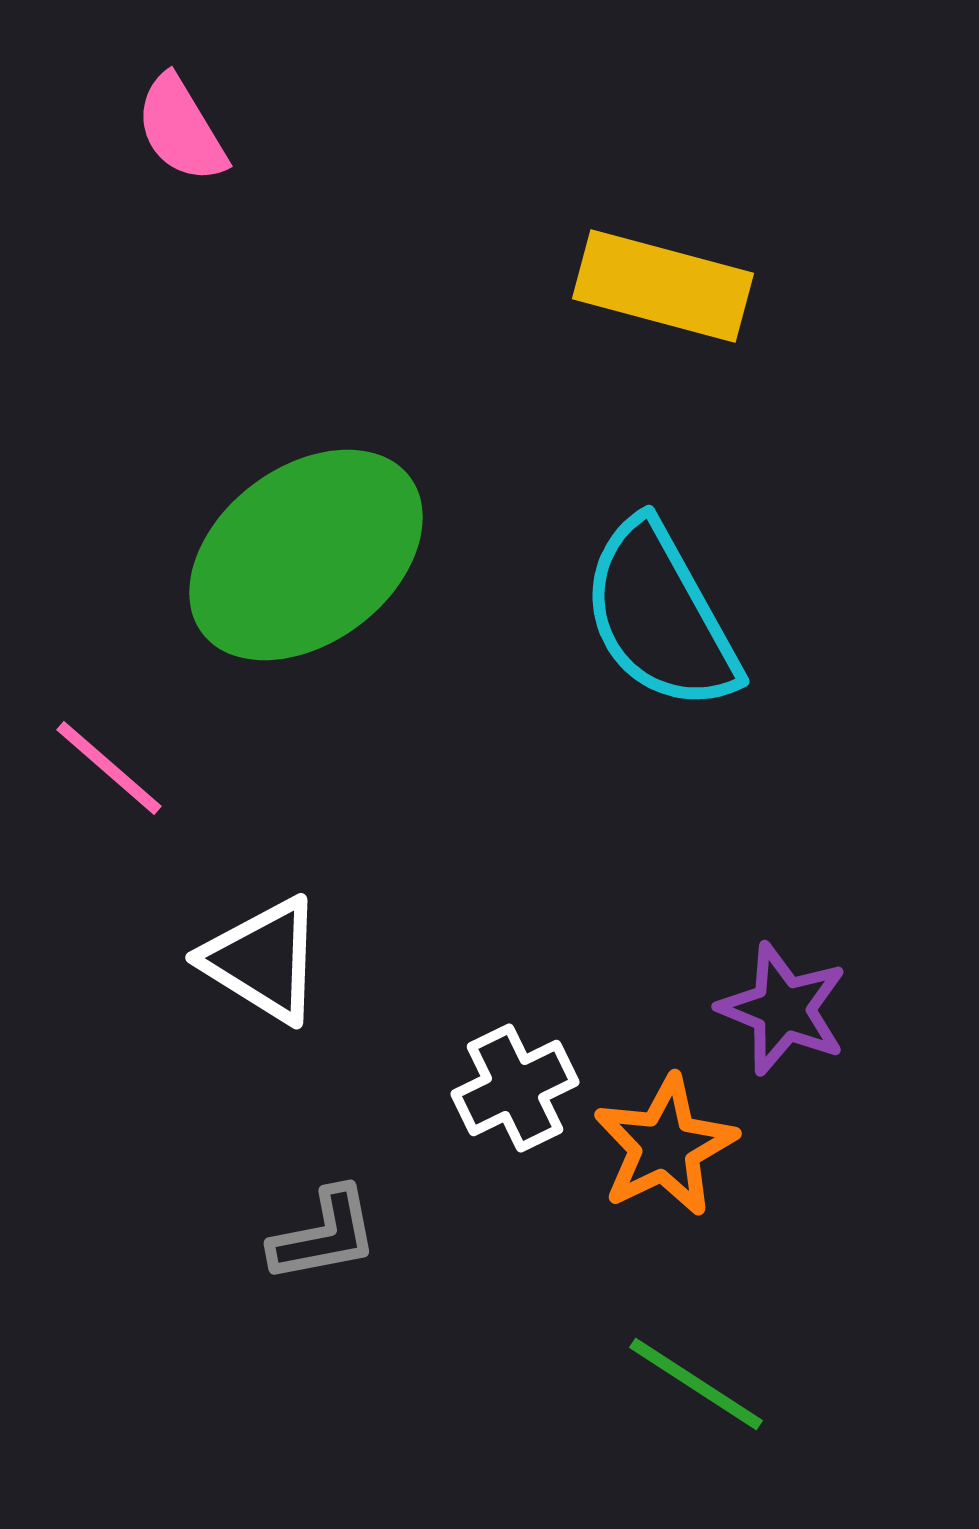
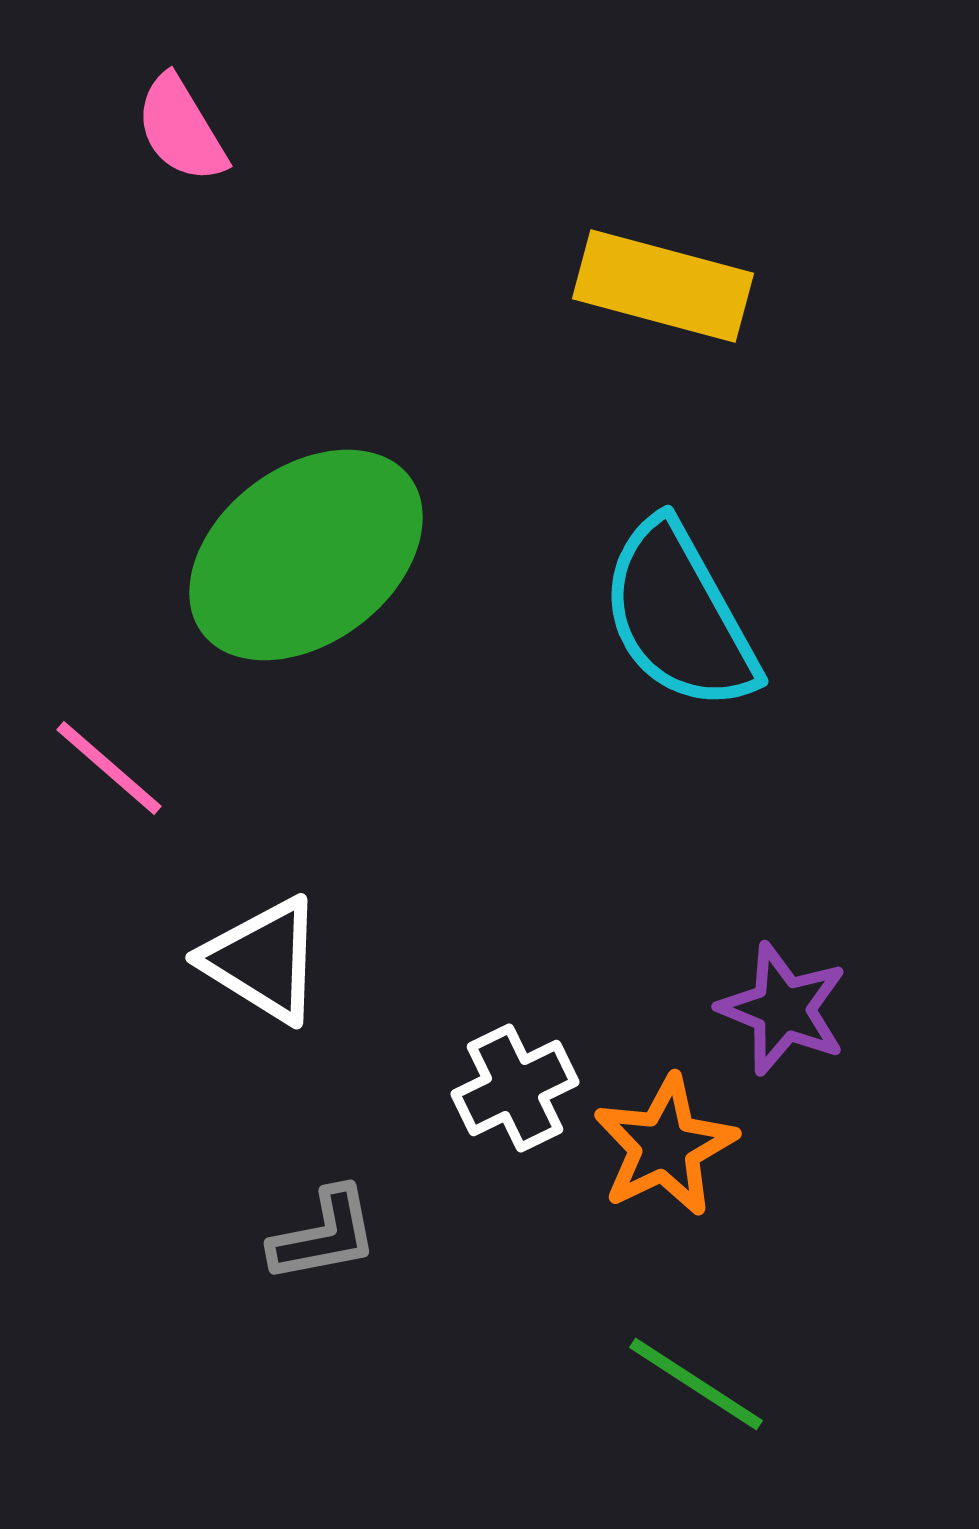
cyan semicircle: moved 19 px right
